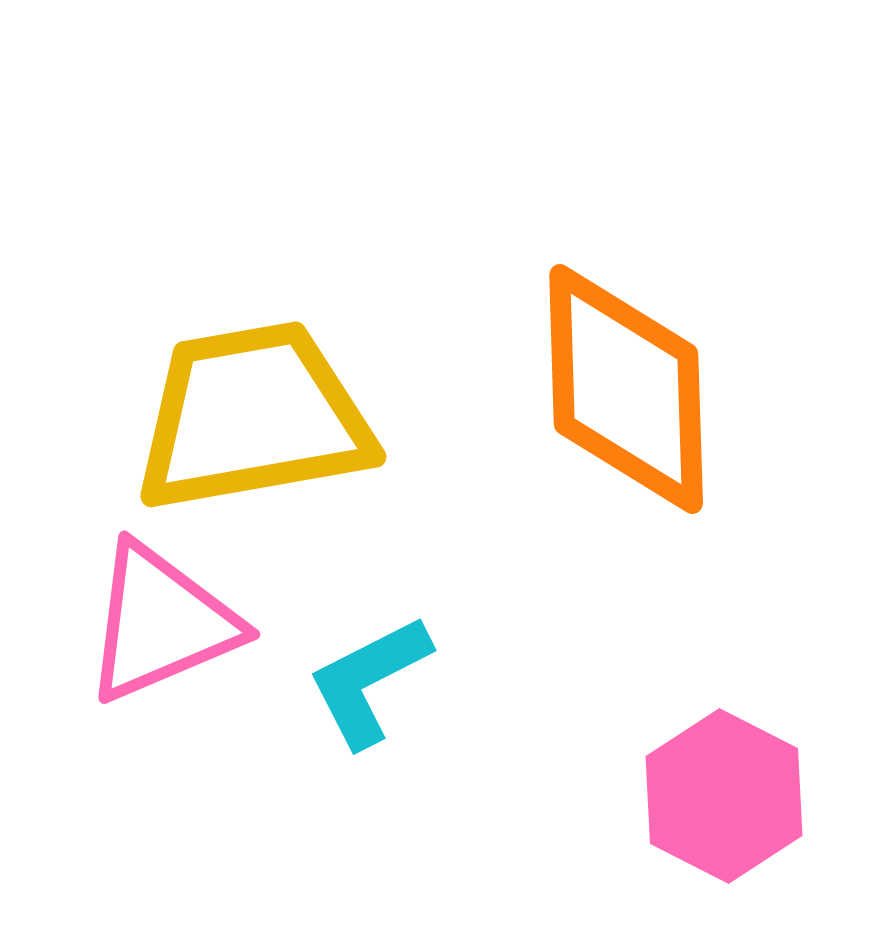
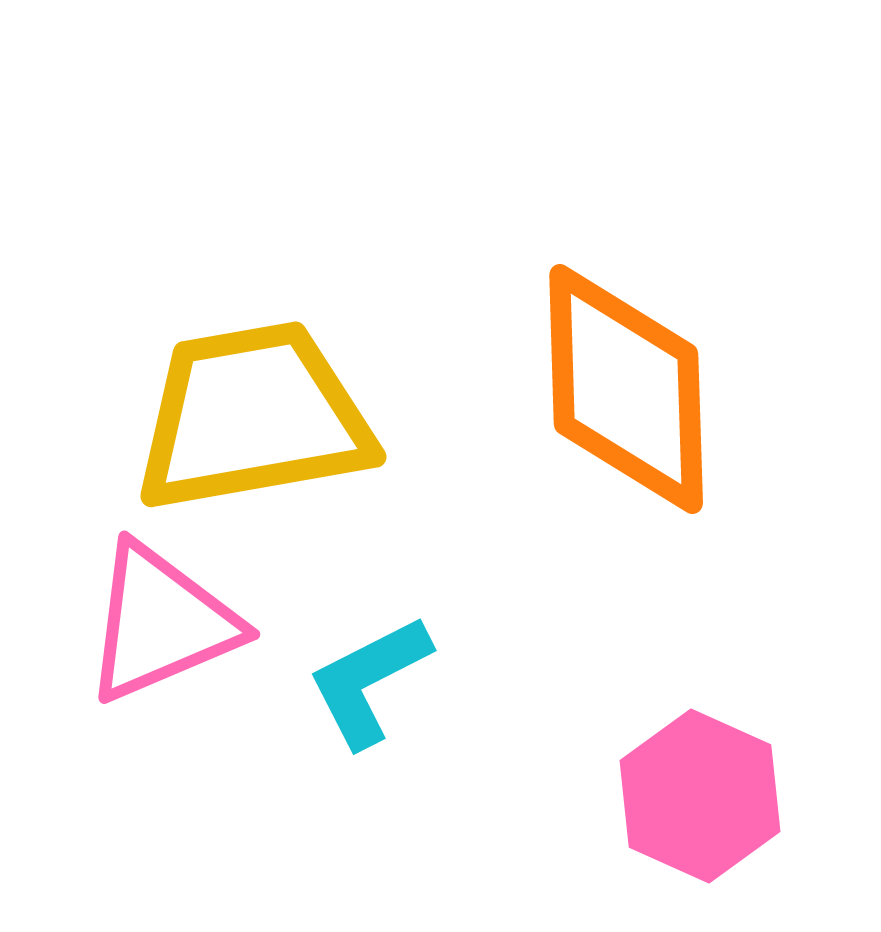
pink hexagon: moved 24 px left; rotated 3 degrees counterclockwise
